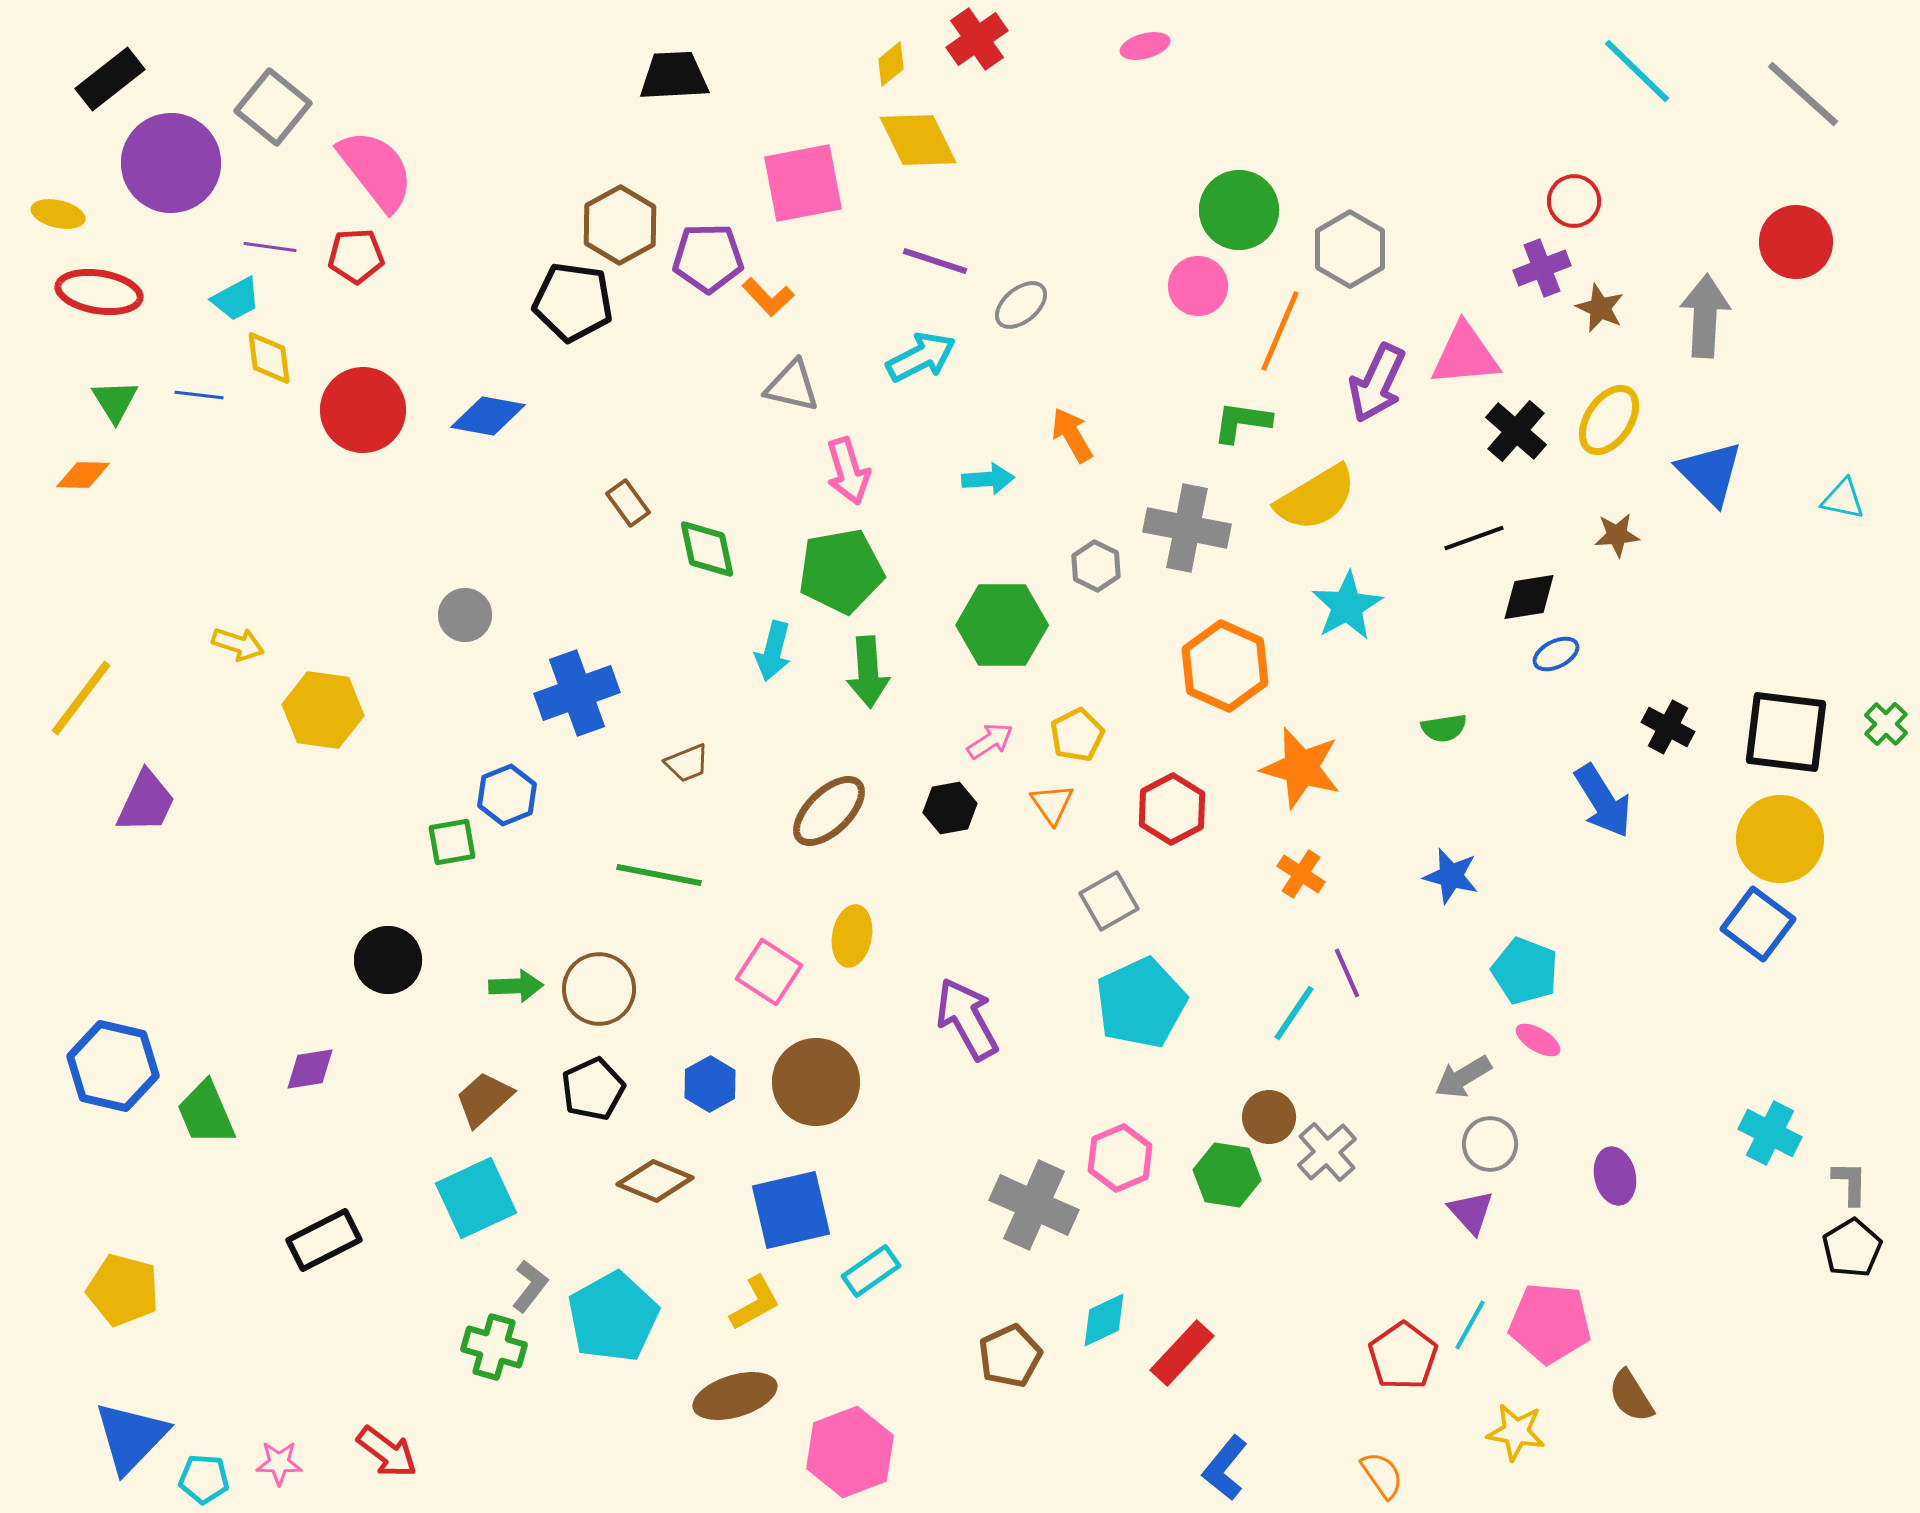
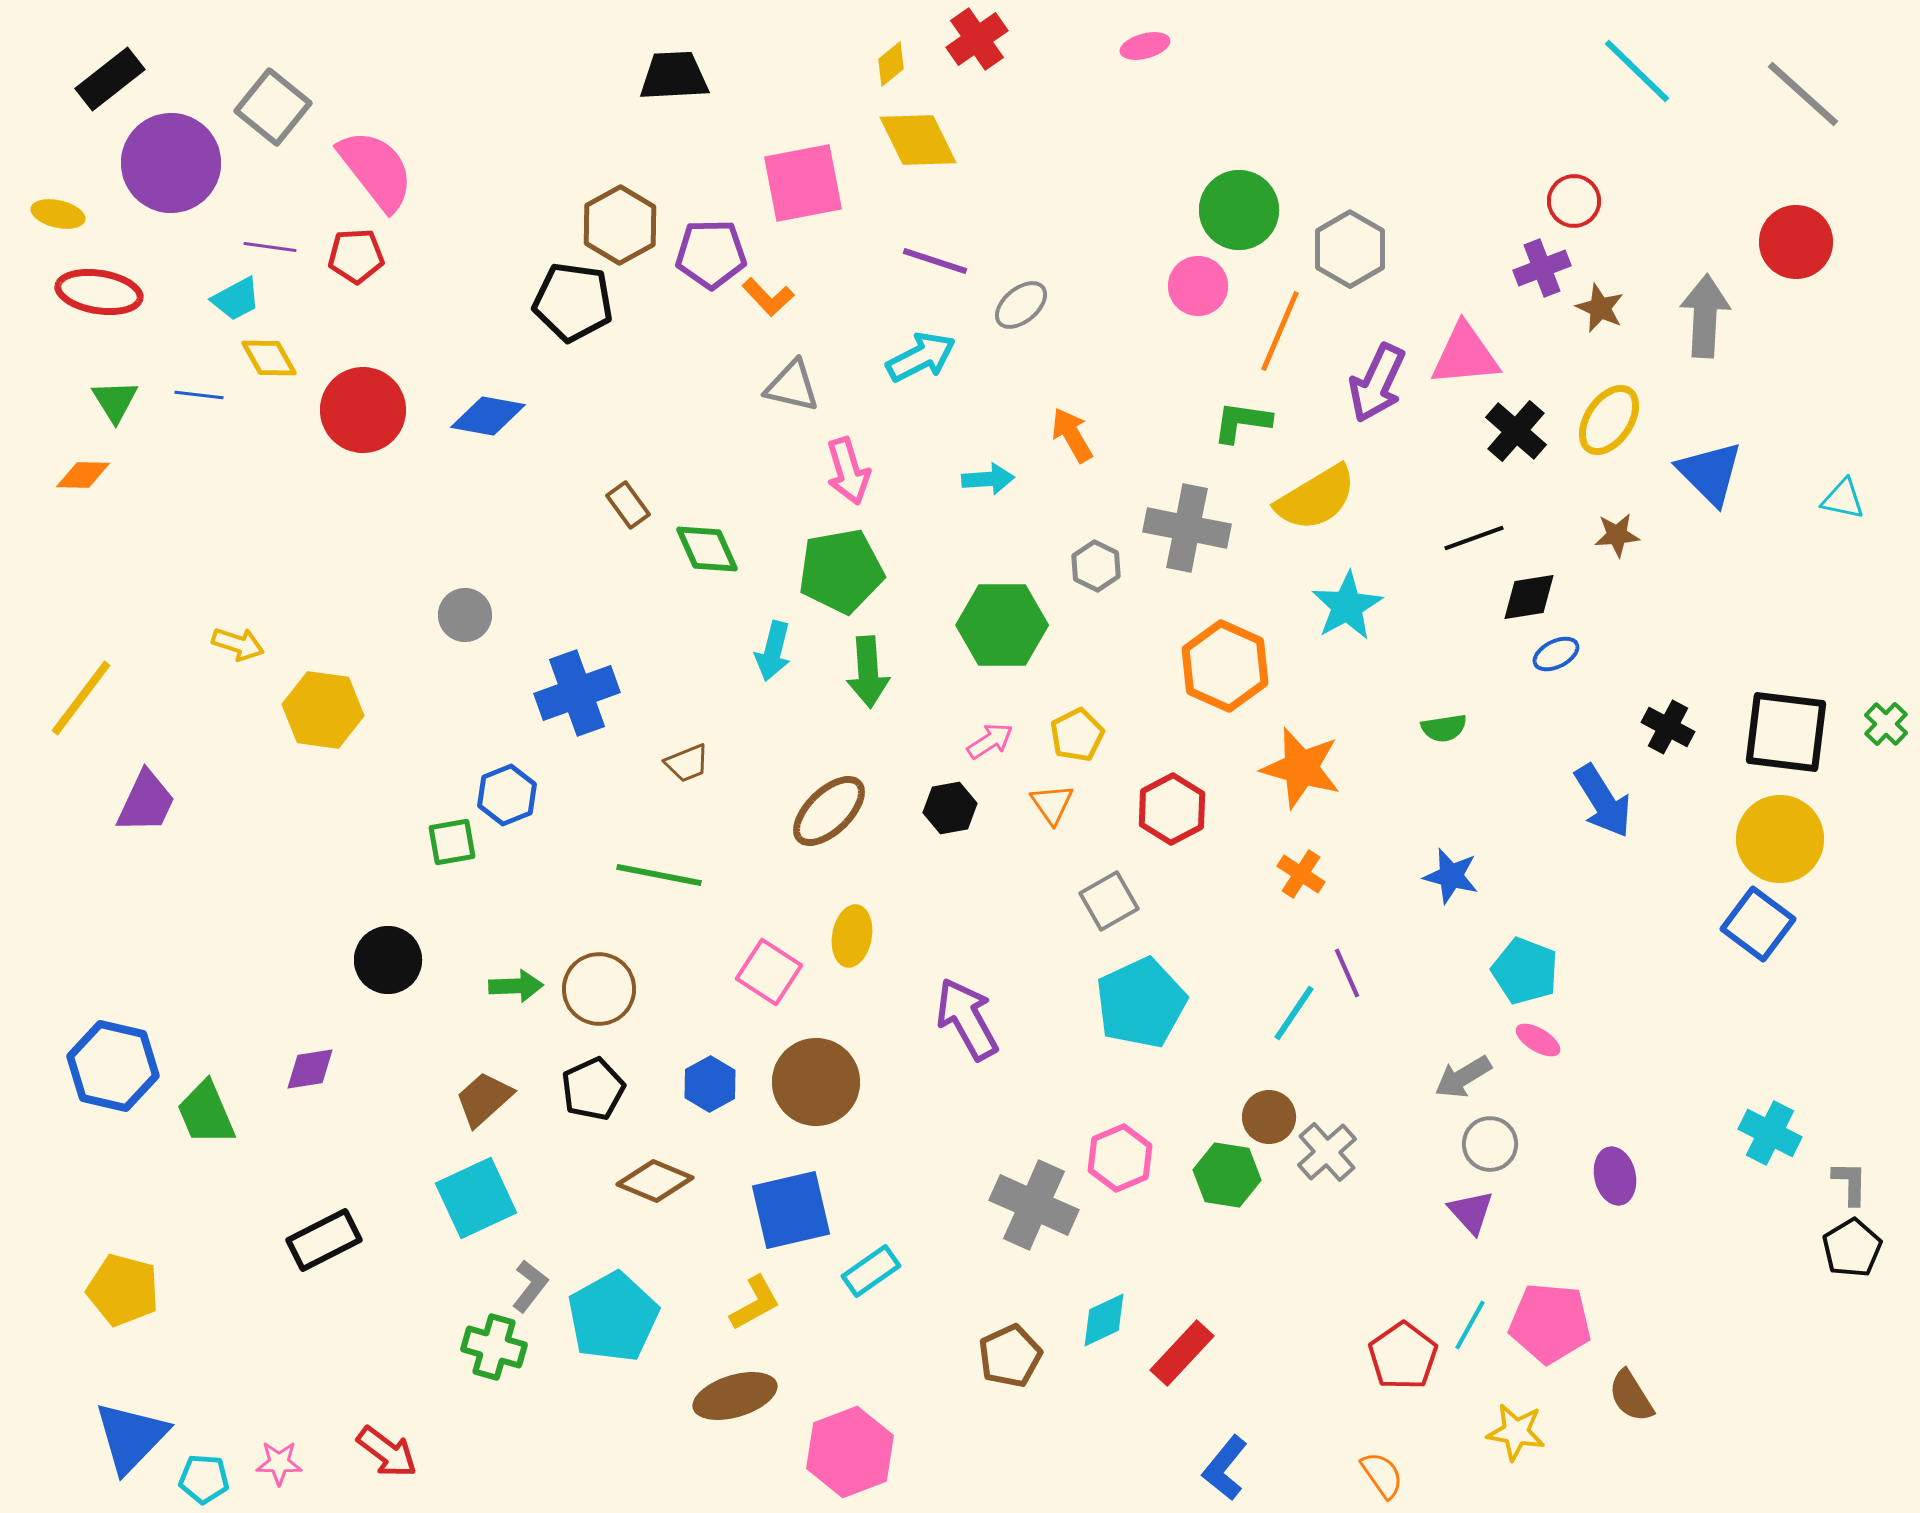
purple pentagon at (708, 258): moved 3 px right, 4 px up
yellow diamond at (269, 358): rotated 22 degrees counterclockwise
brown rectangle at (628, 503): moved 2 px down
green diamond at (707, 549): rotated 12 degrees counterclockwise
